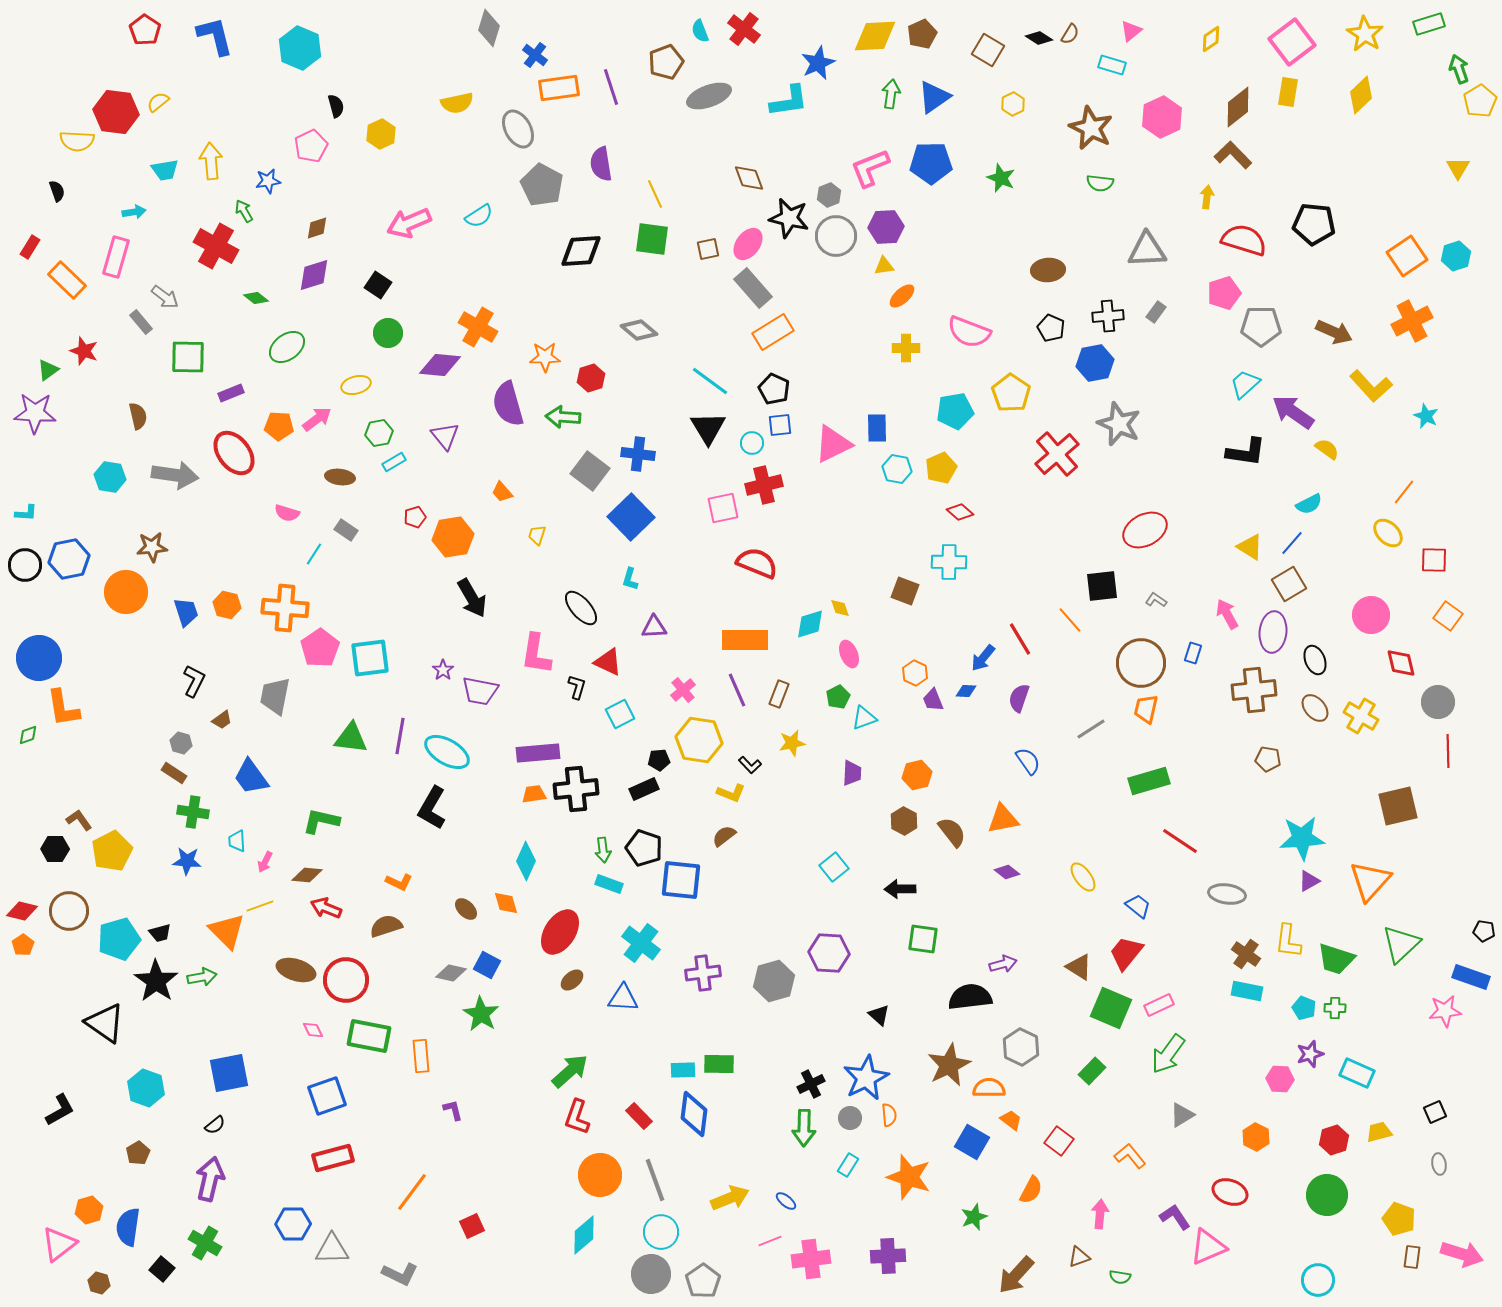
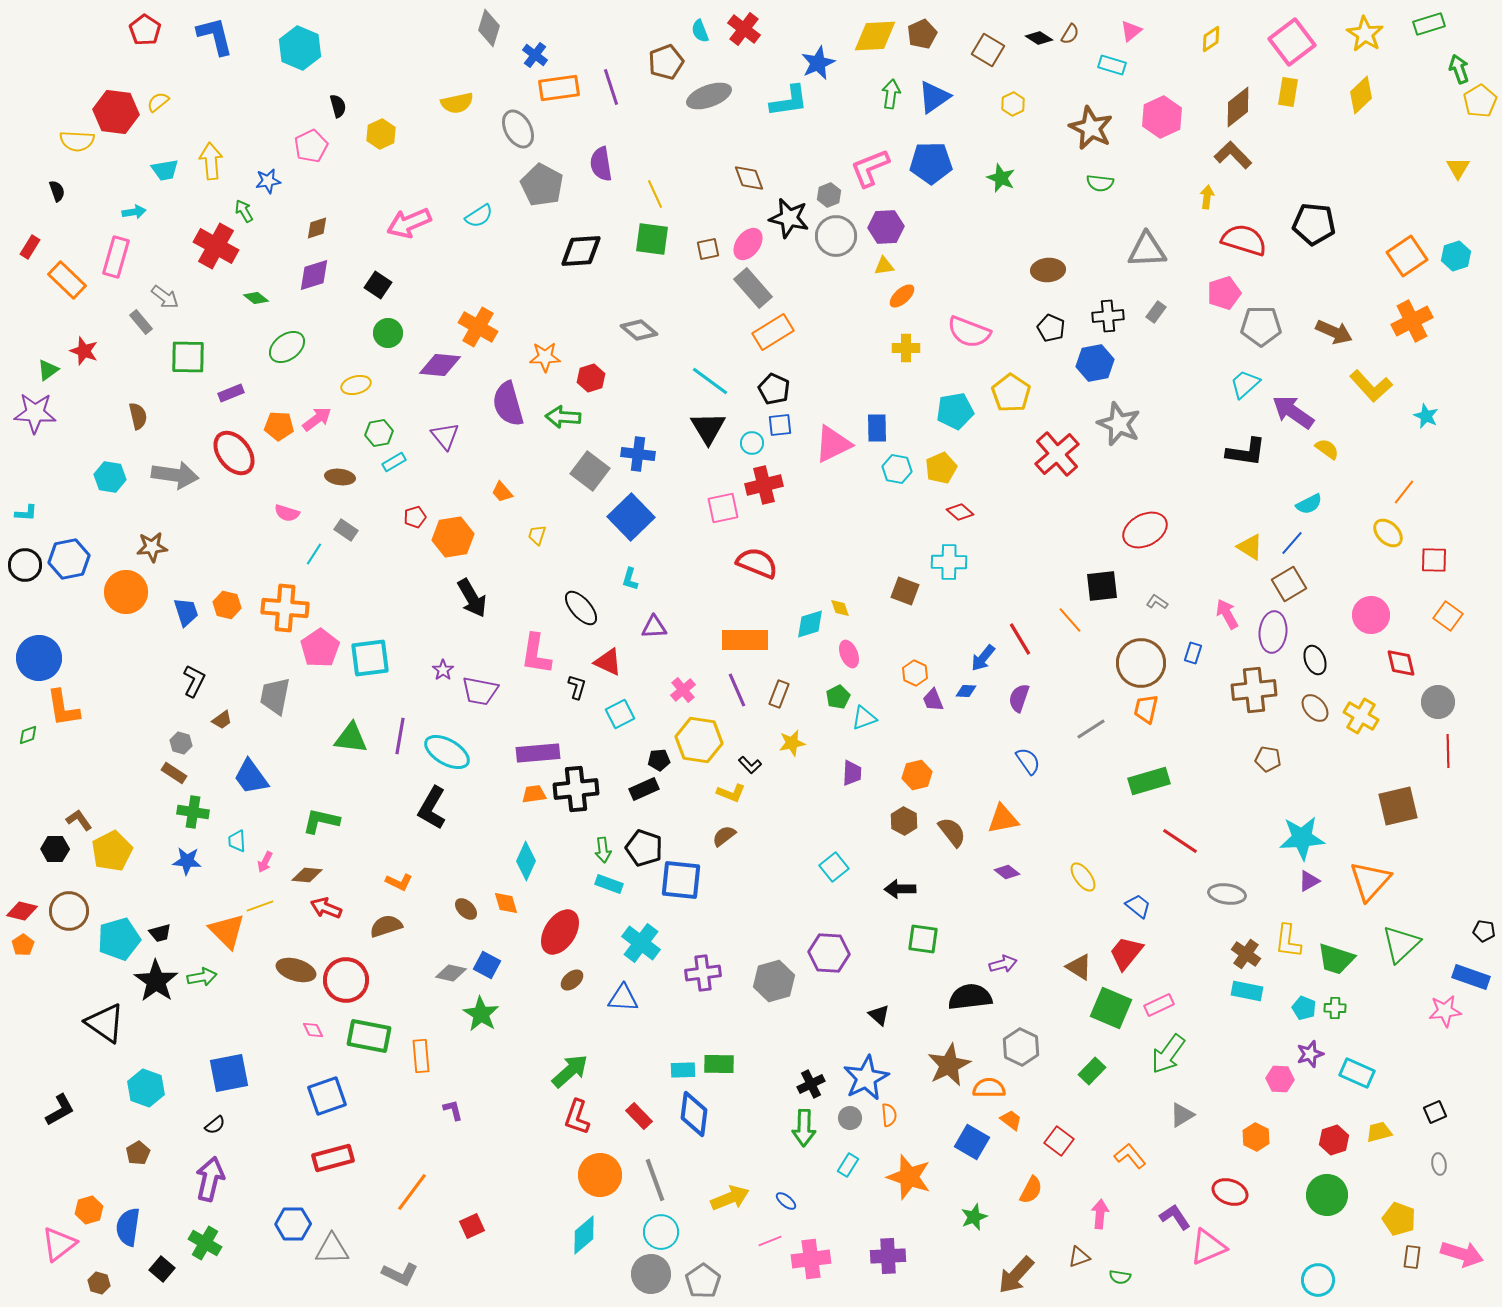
black semicircle at (336, 106): moved 2 px right
gray L-shape at (1156, 600): moved 1 px right, 2 px down
